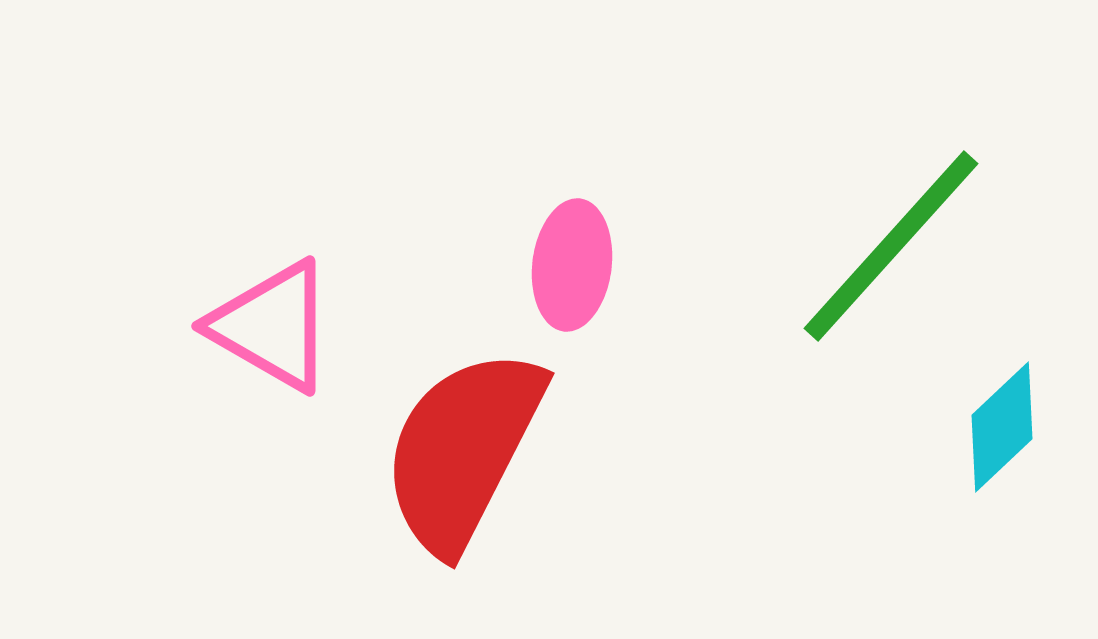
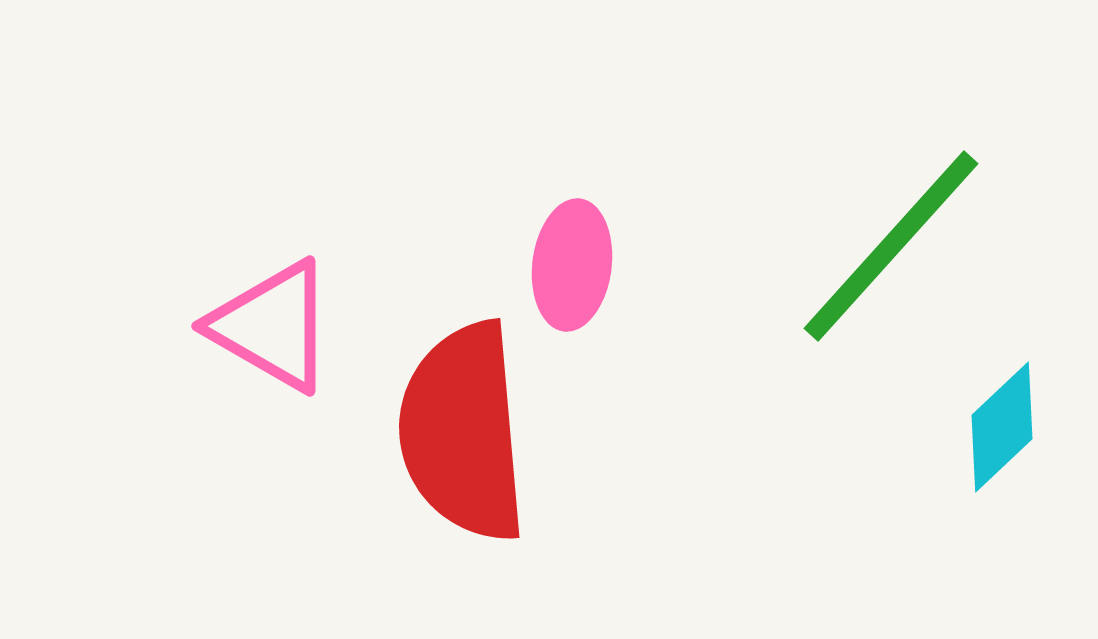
red semicircle: moved 18 px up; rotated 32 degrees counterclockwise
